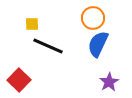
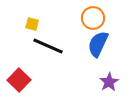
yellow square: rotated 16 degrees clockwise
